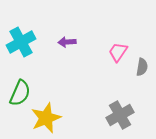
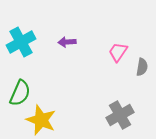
yellow star: moved 5 px left, 2 px down; rotated 28 degrees counterclockwise
